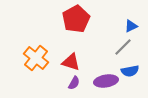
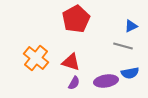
gray line: moved 1 px up; rotated 60 degrees clockwise
blue semicircle: moved 2 px down
